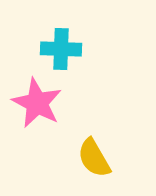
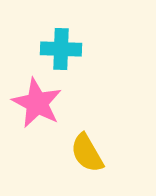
yellow semicircle: moved 7 px left, 5 px up
